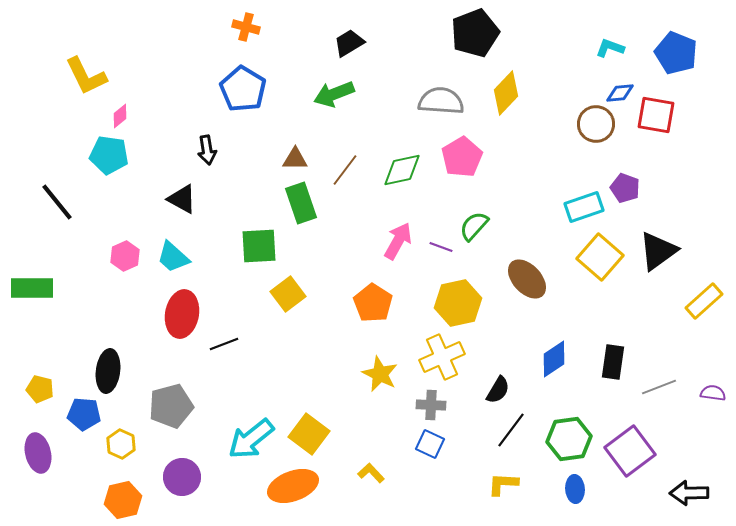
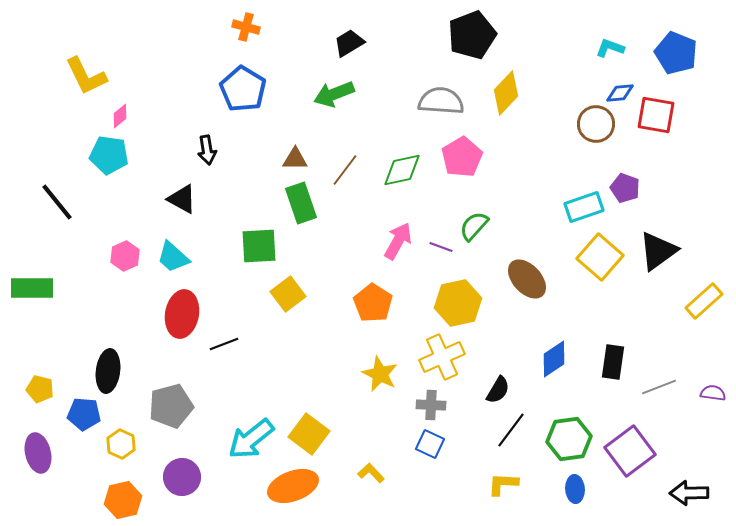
black pentagon at (475, 33): moved 3 px left, 2 px down
